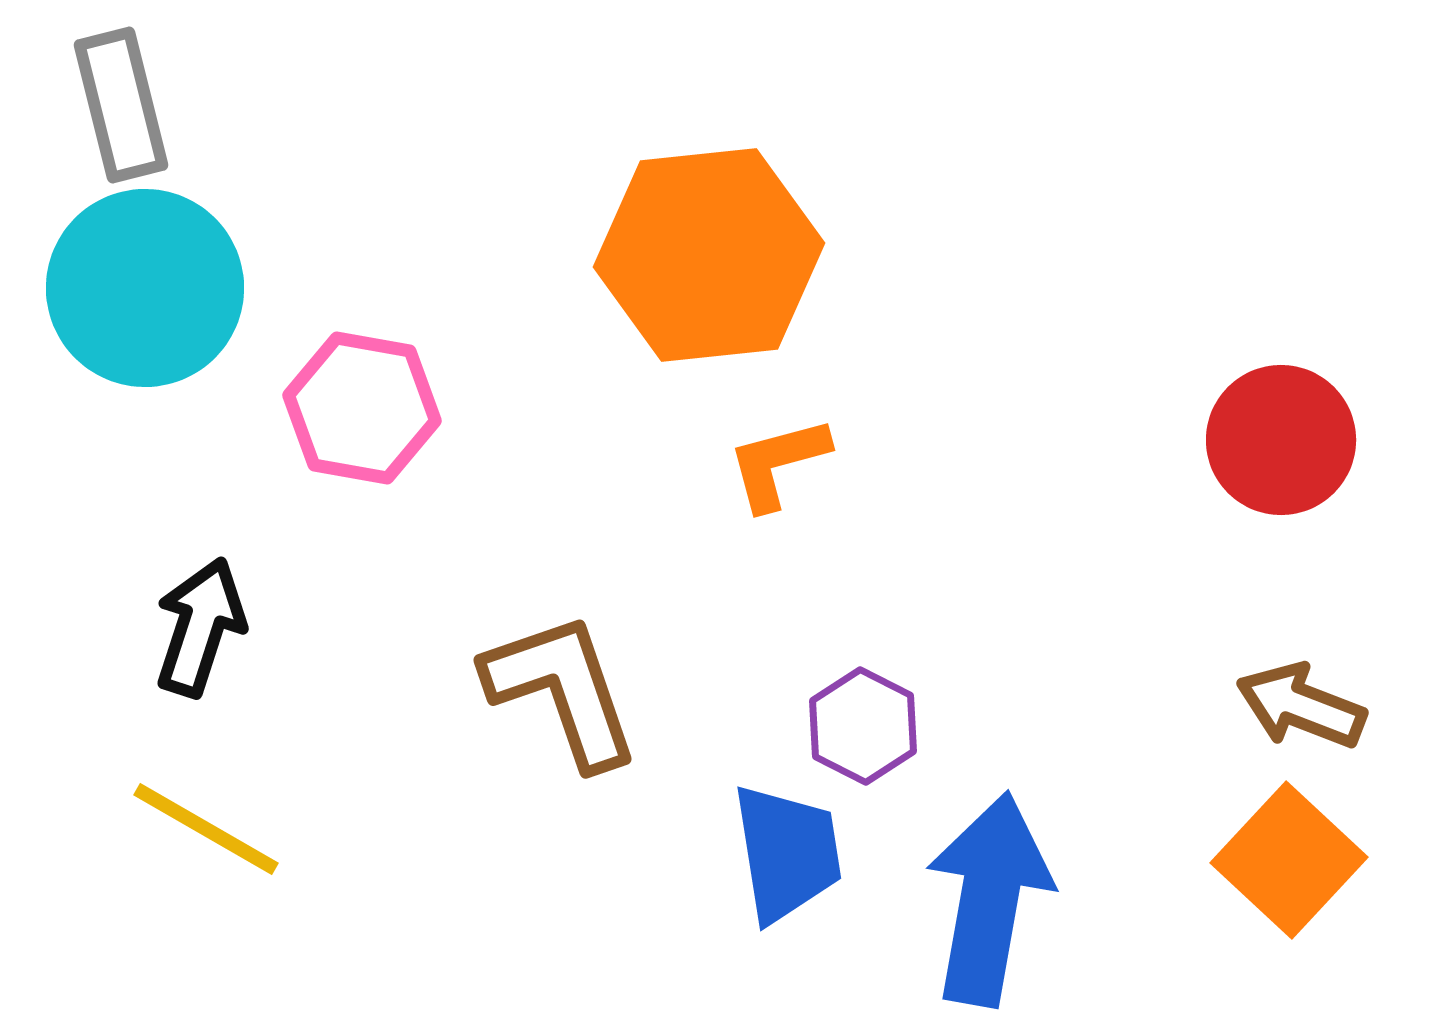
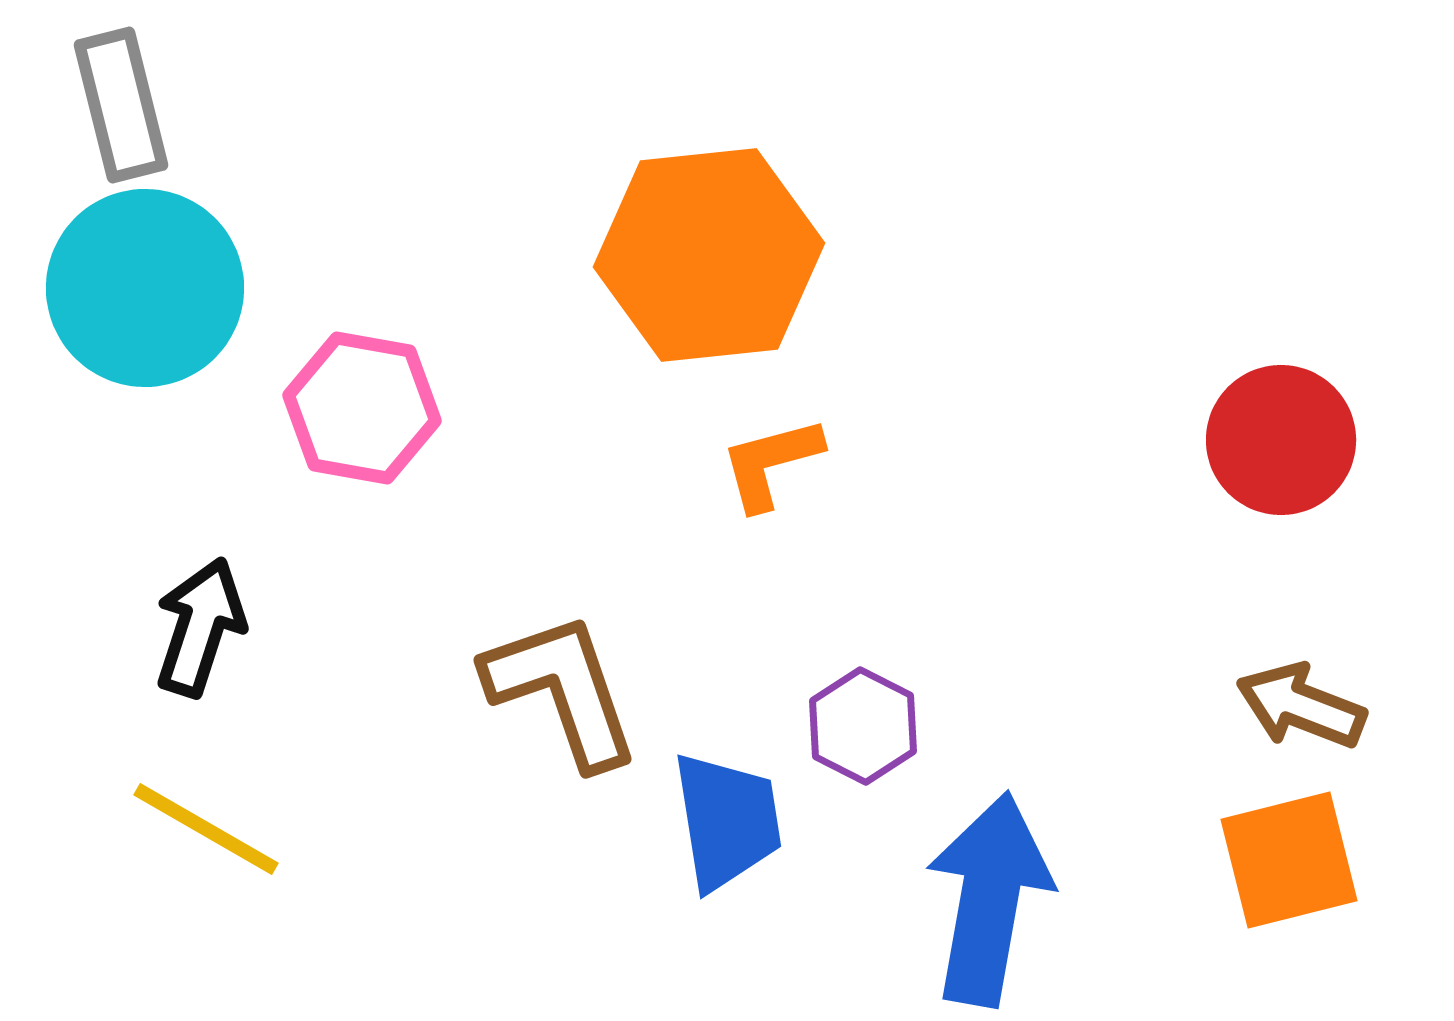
orange L-shape: moved 7 px left
blue trapezoid: moved 60 px left, 32 px up
orange square: rotated 33 degrees clockwise
